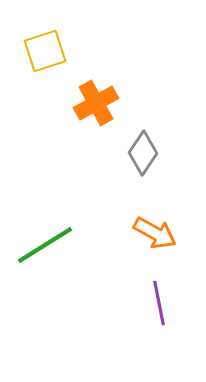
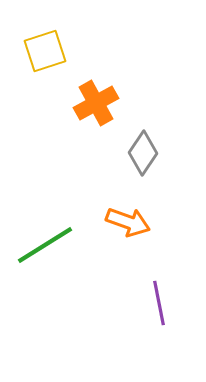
orange arrow: moved 27 px left, 11 px up; rotated 9 degrees counterclockwise
